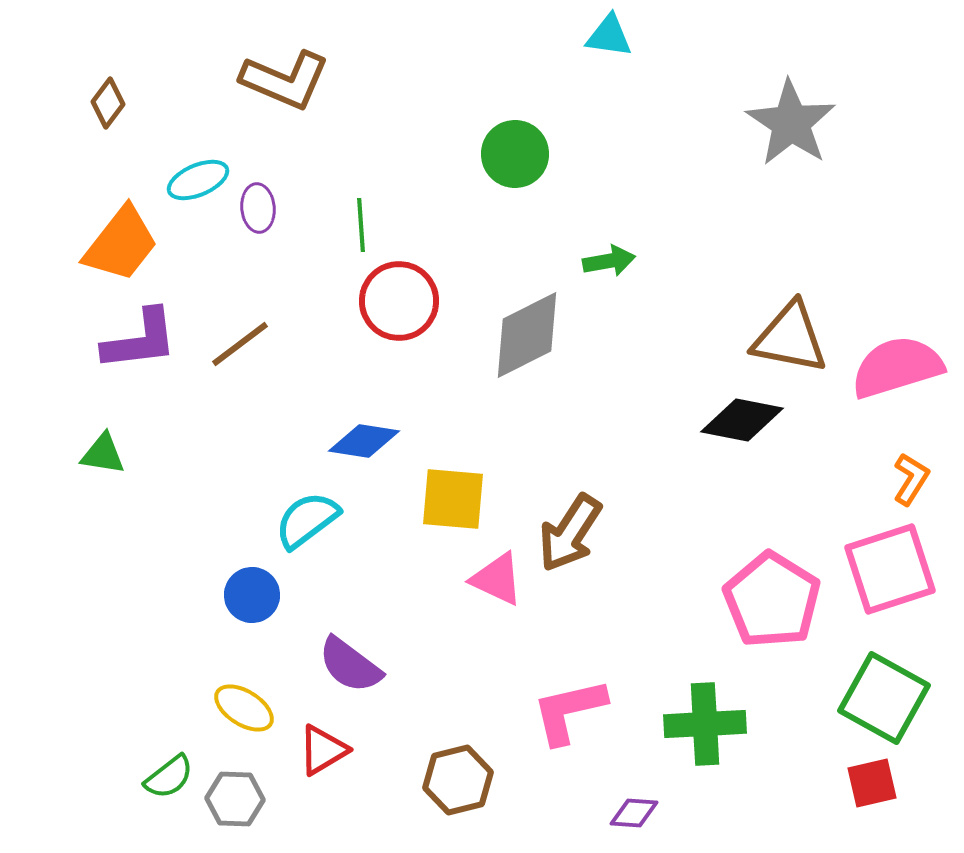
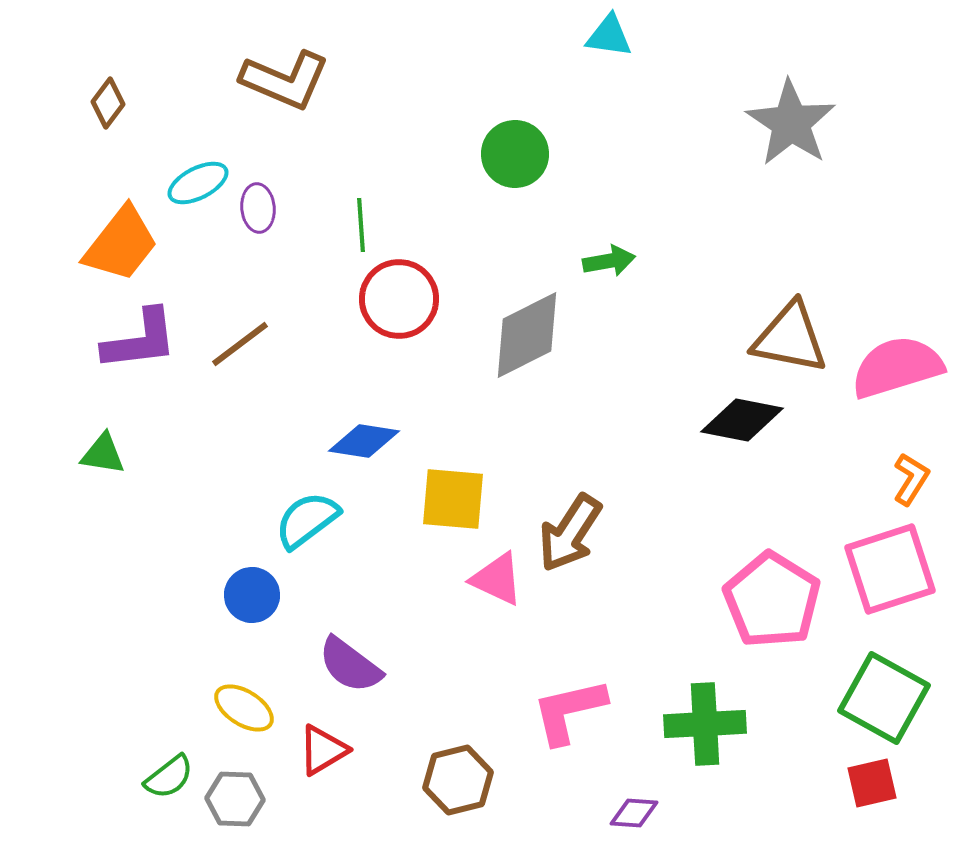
cyan ellipse: moved 3 px down; rotated 4 degrees counterclockwise
red circle: moved 2 px up
